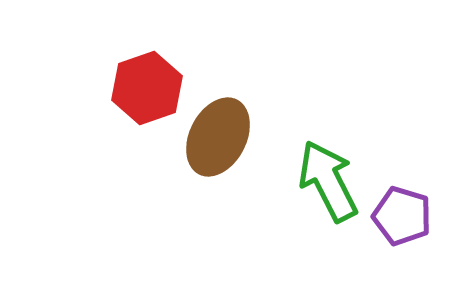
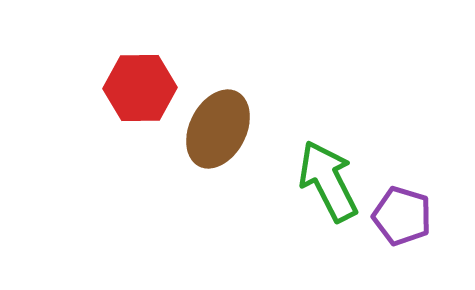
red hexagon: moved 7 px left; rotated 18 degrees clockwise
brown ellipse: moved 8 px up
